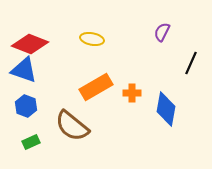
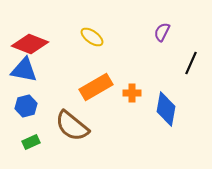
yellow ellipse: moved 2 px up; rotated 25 degrees clockwise
blue triangle: rotated 8 degrees counterclockwise
blue hexagon: rotated 25 degrees clockwise
